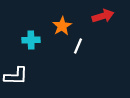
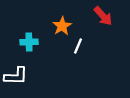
red arrow: rotated 65 degrees clockwise
cyan cross: moved 2 px left, 2 px down
